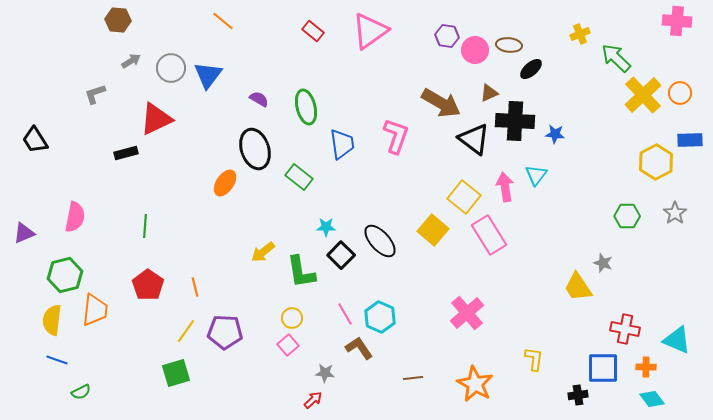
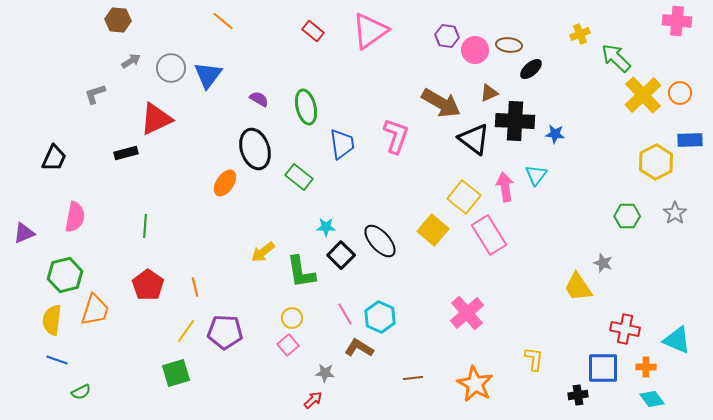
black trapezoid at (35, 140): moved 19 px right, 18 px down; rotated 124 degrees counterclockwise
orange trapezoid at (95, 310): rotated 12 degrees clockwise
brown L-shape at (359, 348): rotated 24 degrees counterclockwise
